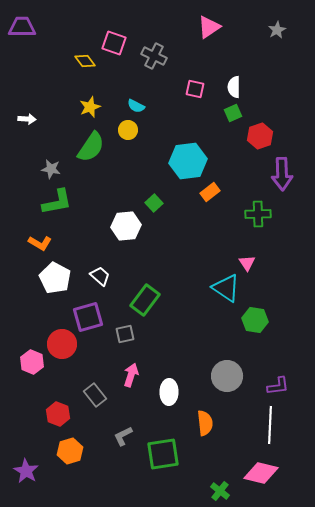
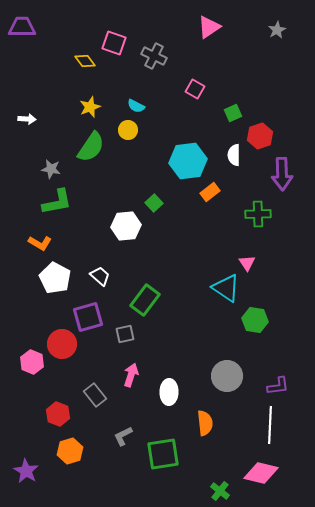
white semicircle at (234, 87): moved 68 px down
pink square at (195, 89): rotated 18 degrees clockwise
